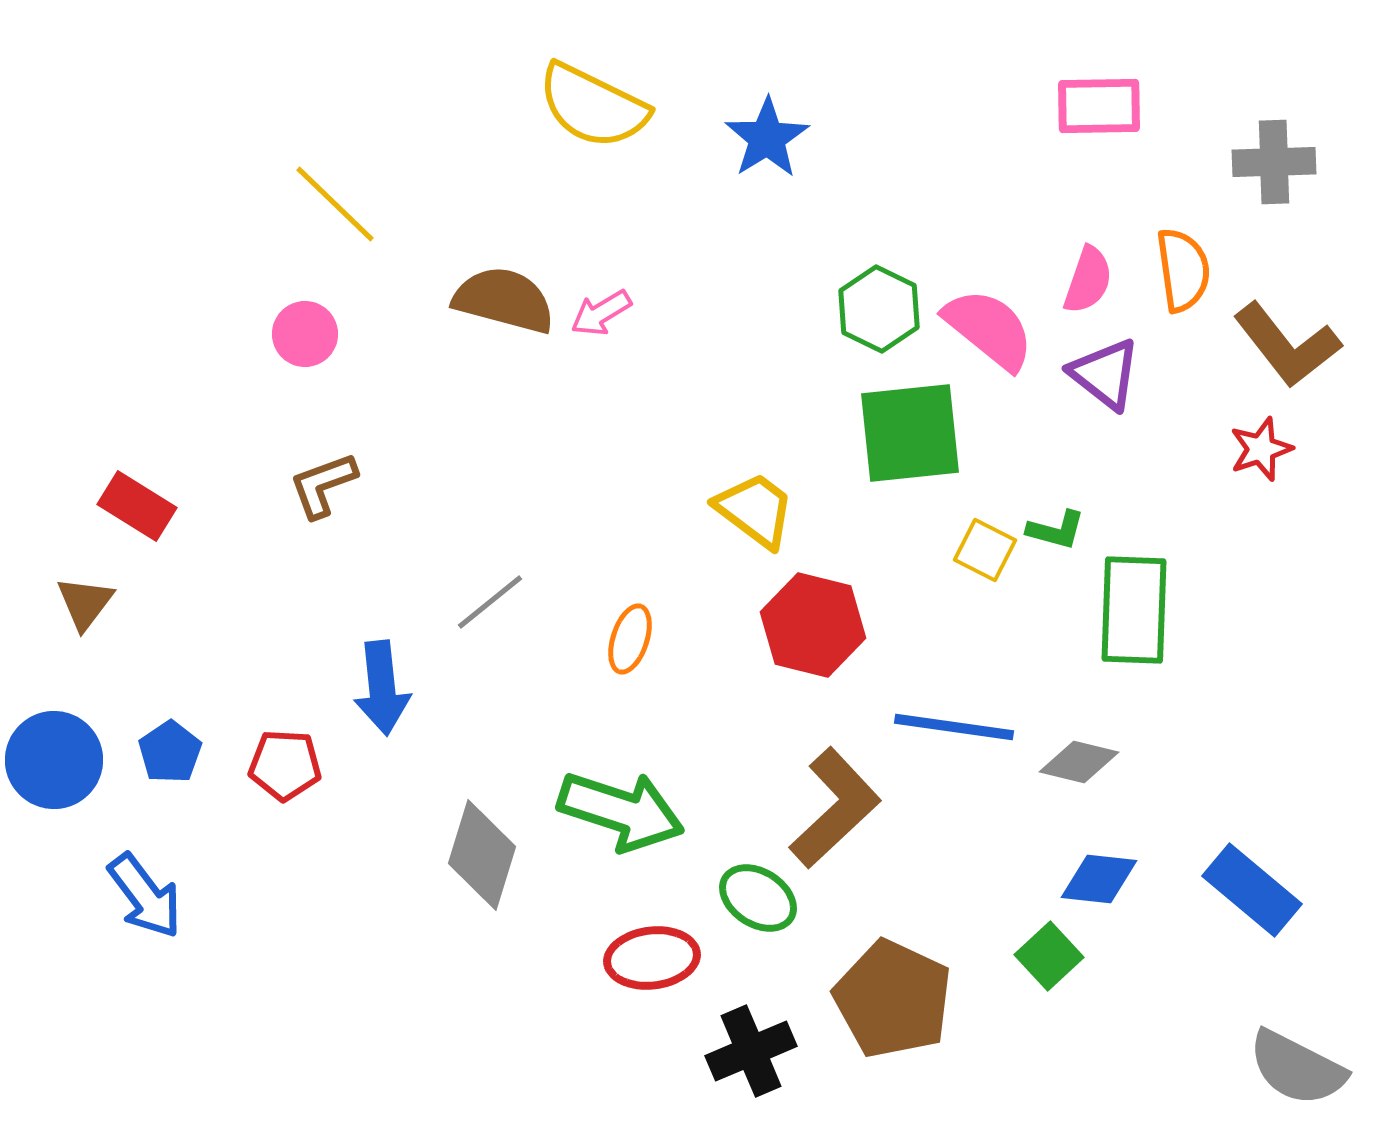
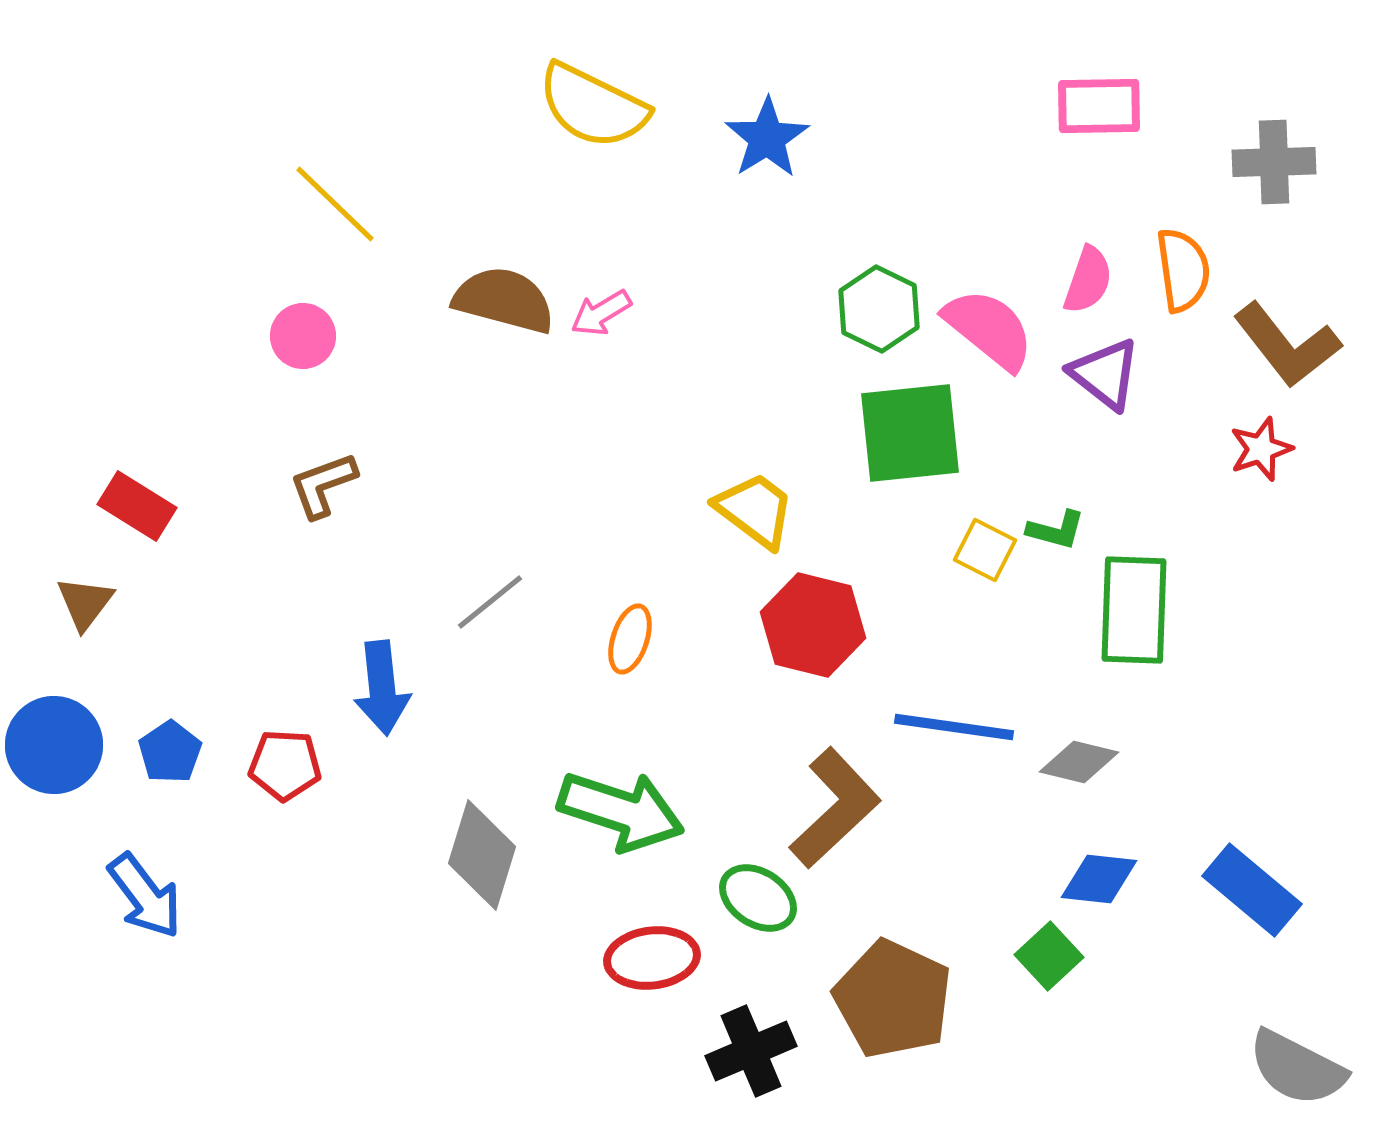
pink circle at (305, 334): moved 2 px left, 2 px down
blue circle at (54, 760): moved 15 px up
